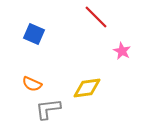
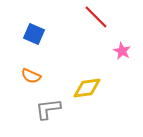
orange semicircle: moved 1 px left, 8 px up
